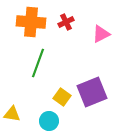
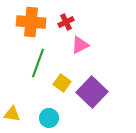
pink triangle: moved 21 px left, 11 px down
purple square: rotated 24 degrees counterclockwise
yellow square: moved 14 px up
cyan circle: moved 3 px up
